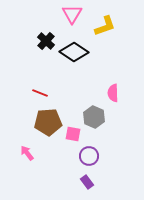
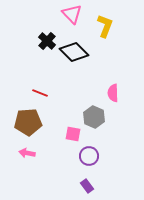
pink triangle: rotated 15 degrees counterclockwise
yellow L-shape: rotated 50 degrees counterclockwise
black cross: moved 1 px right
black diamond: rotated 12 degrees clockwise
brown pentagon: moved 20 px left
pink arrow: rotated 42 degrees counterclockwise
purple rectangle: moved 4 px down
